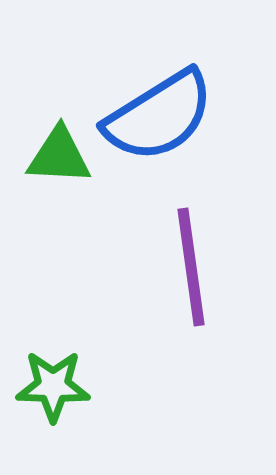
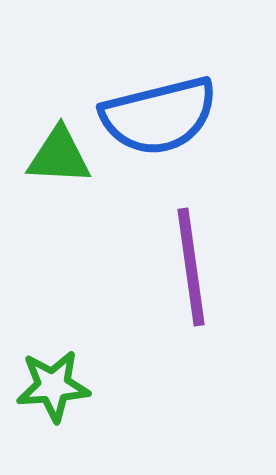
blue semicircle: rotated 18 degrees clockwise
green star: rotated 6 degrees counterclockwise
